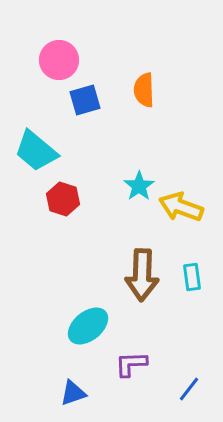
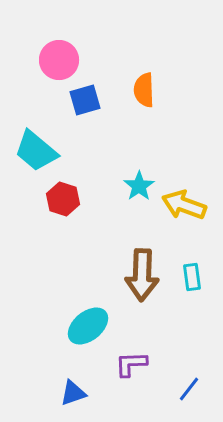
yellow arrow: moved 3 px right, 2 px up
